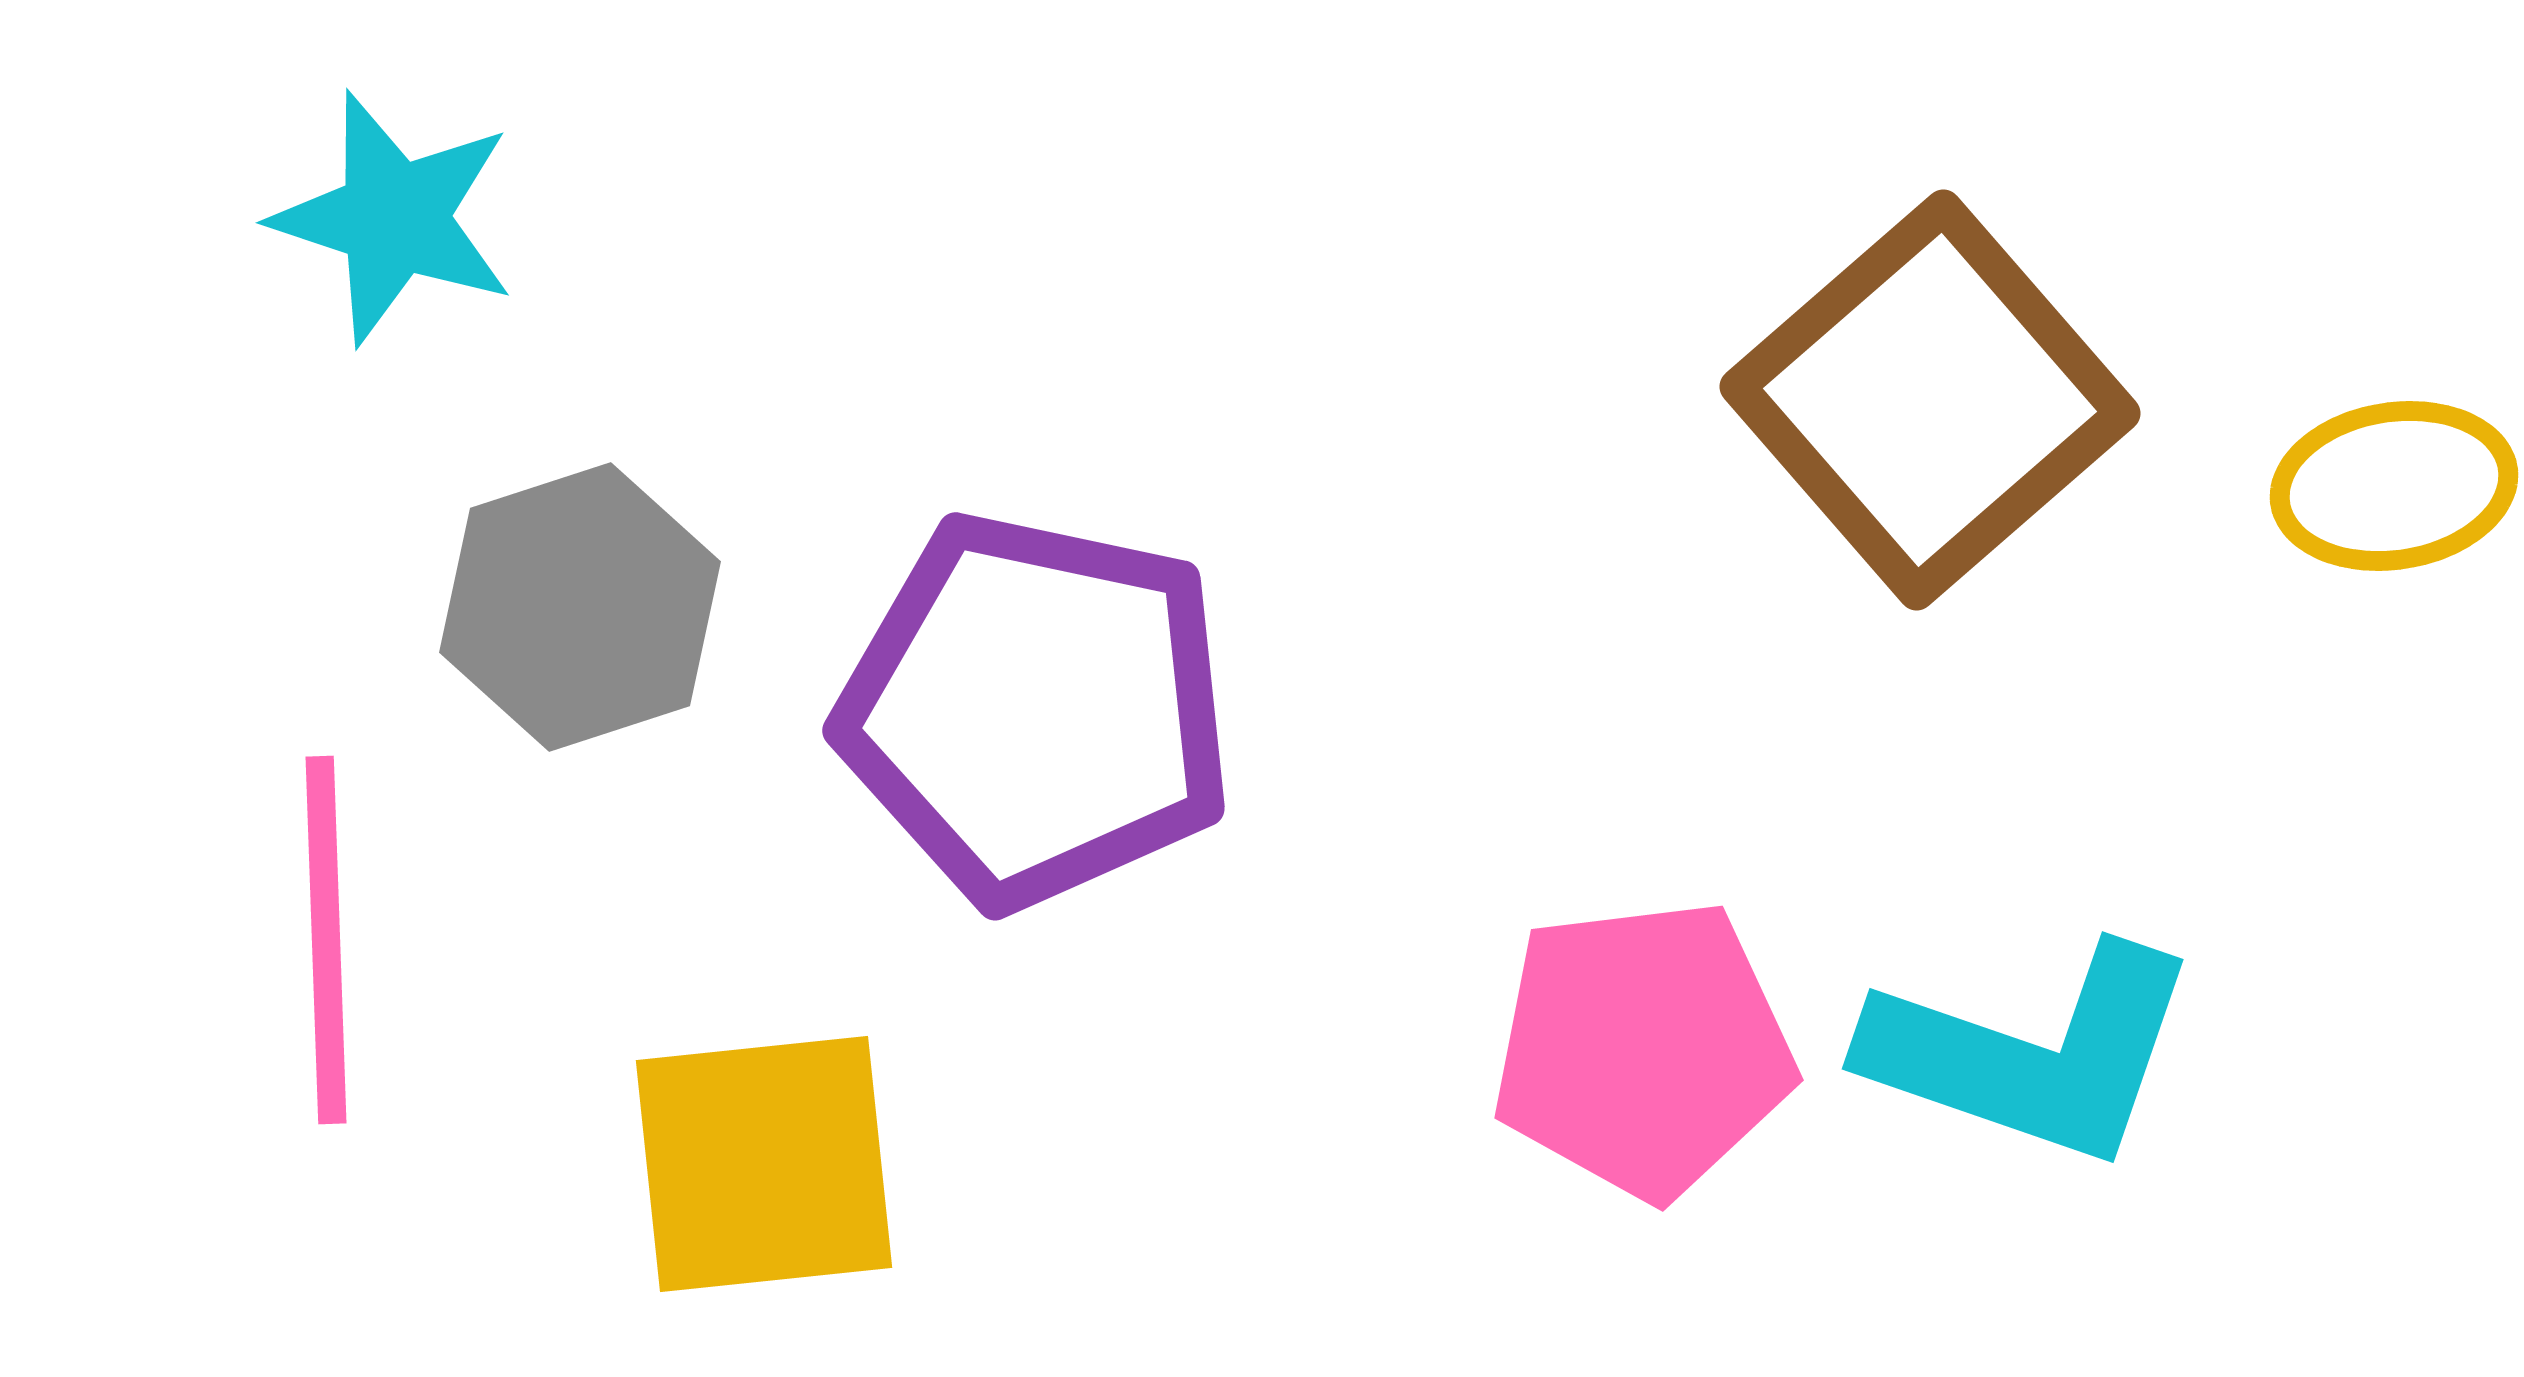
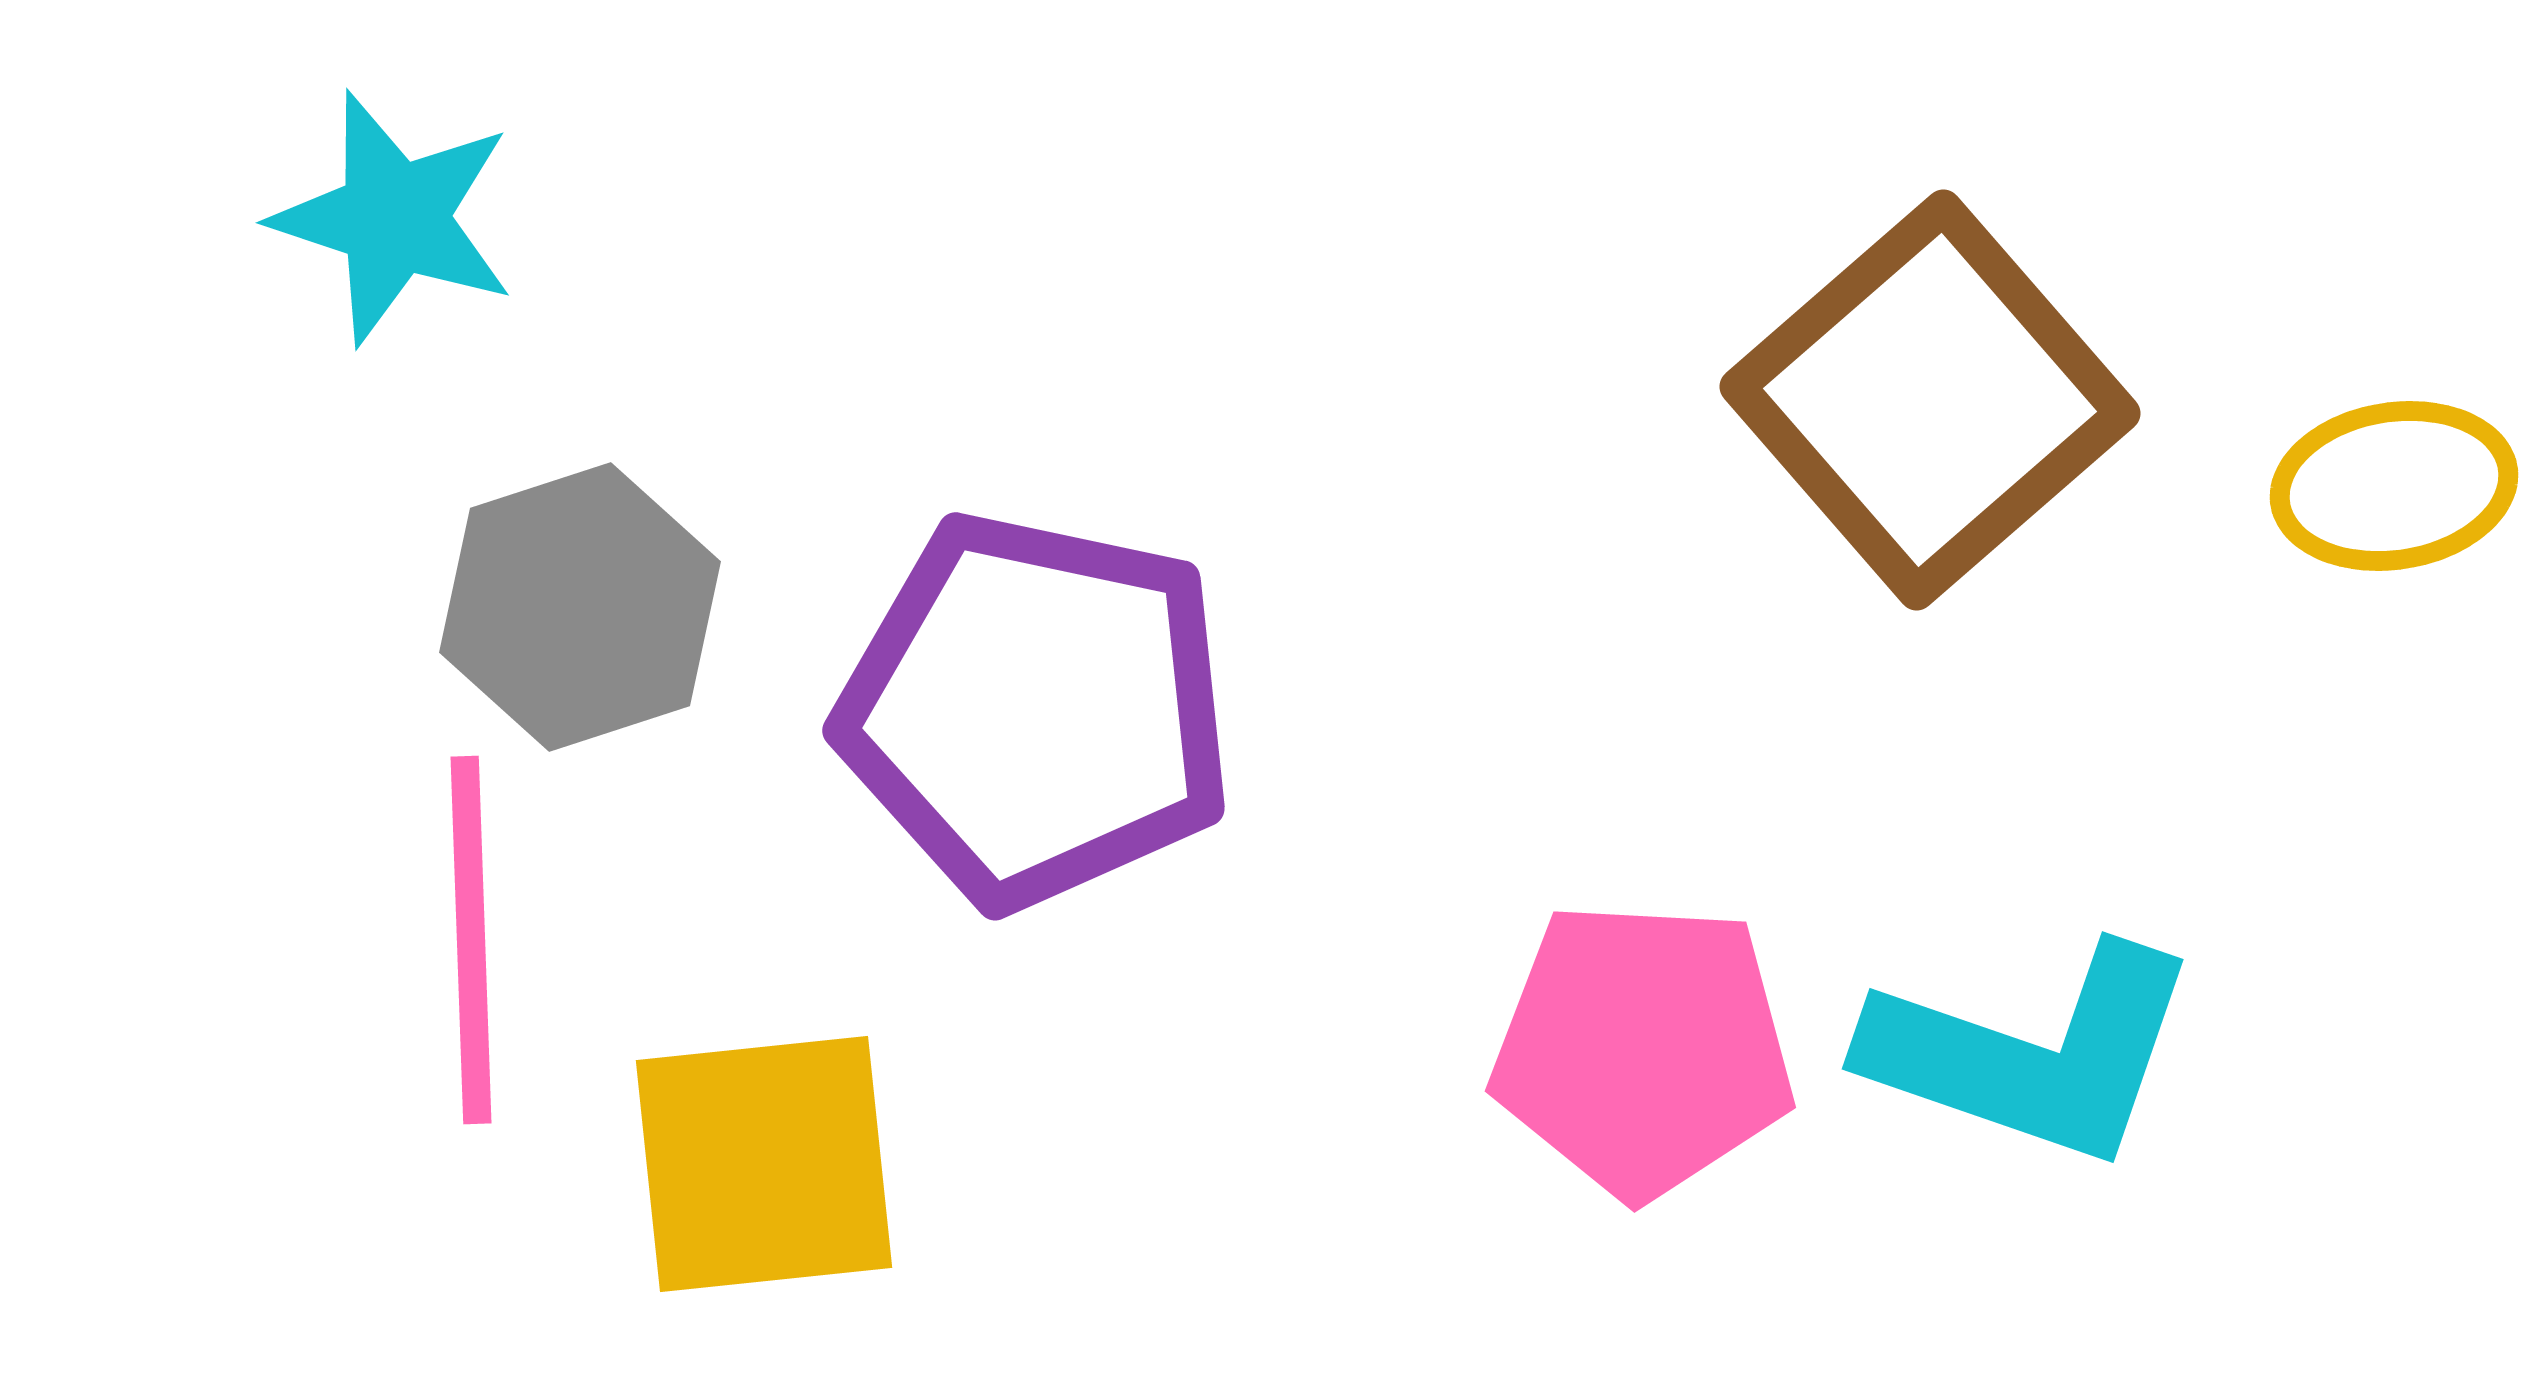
pink line: moved 145 px right
pink pentagon: rotated 10 degrees clockwise
